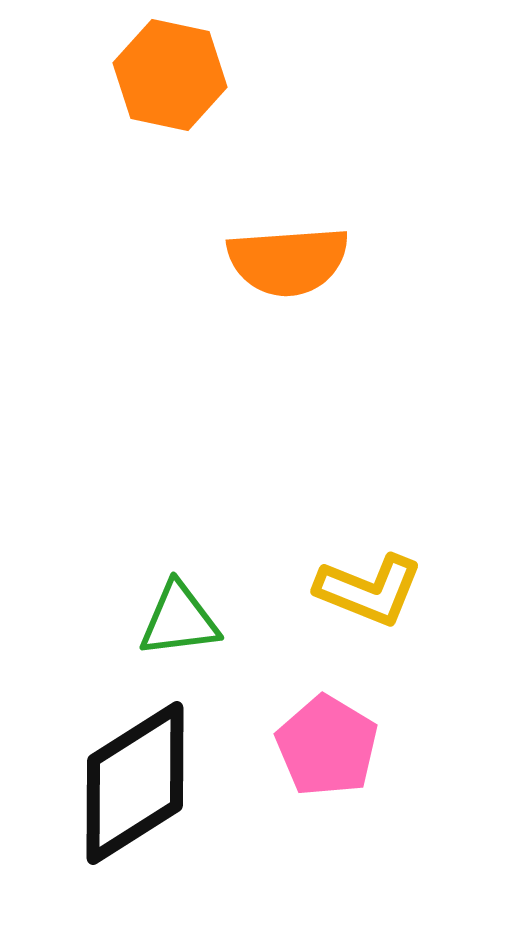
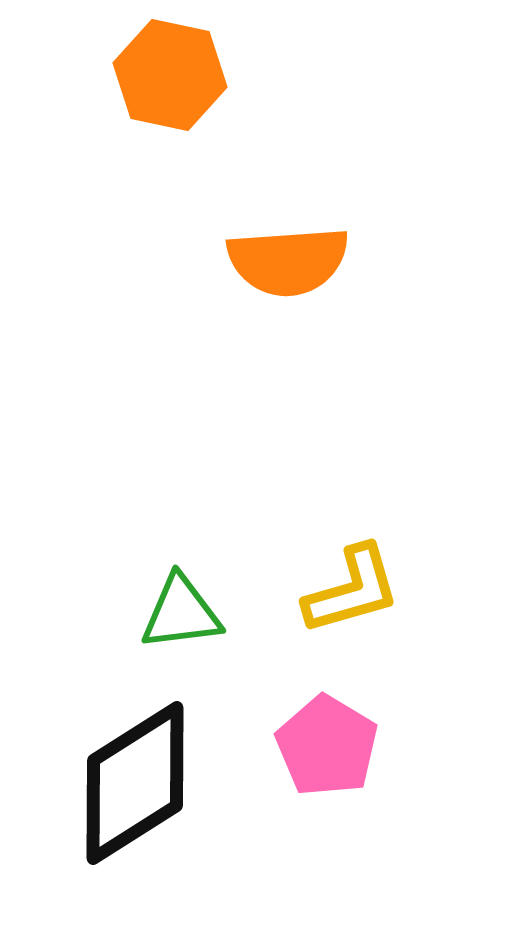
yellow L-shape: moved 17 px left; rotated 38 degrees counterclockwise
green triangle: moved 2 px right, 7 px up
